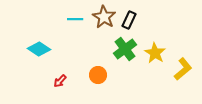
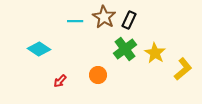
cyan line: moved 2 px down
